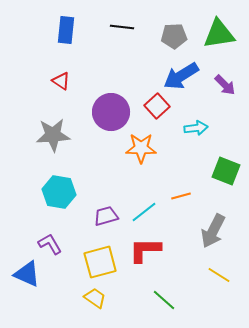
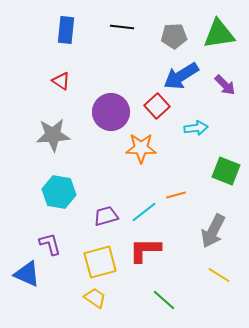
orange line: moved 5 px left, 1 px up
purple L-shape: rotated 15 degrees clockwise
